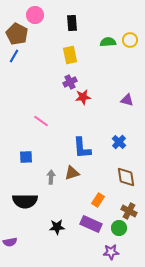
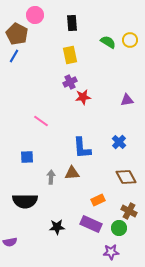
green semicircle: rotated 35 degrees clockwise
purple triangle: rotated 24 degrees counterclockwise
blue square: moved 1 px right
brown triangle: rotated 14 degrees clockwise
brown diamond: rotated 20 degrees counterclockwise
orange rectangle: rotated 32 degrees clockwise
